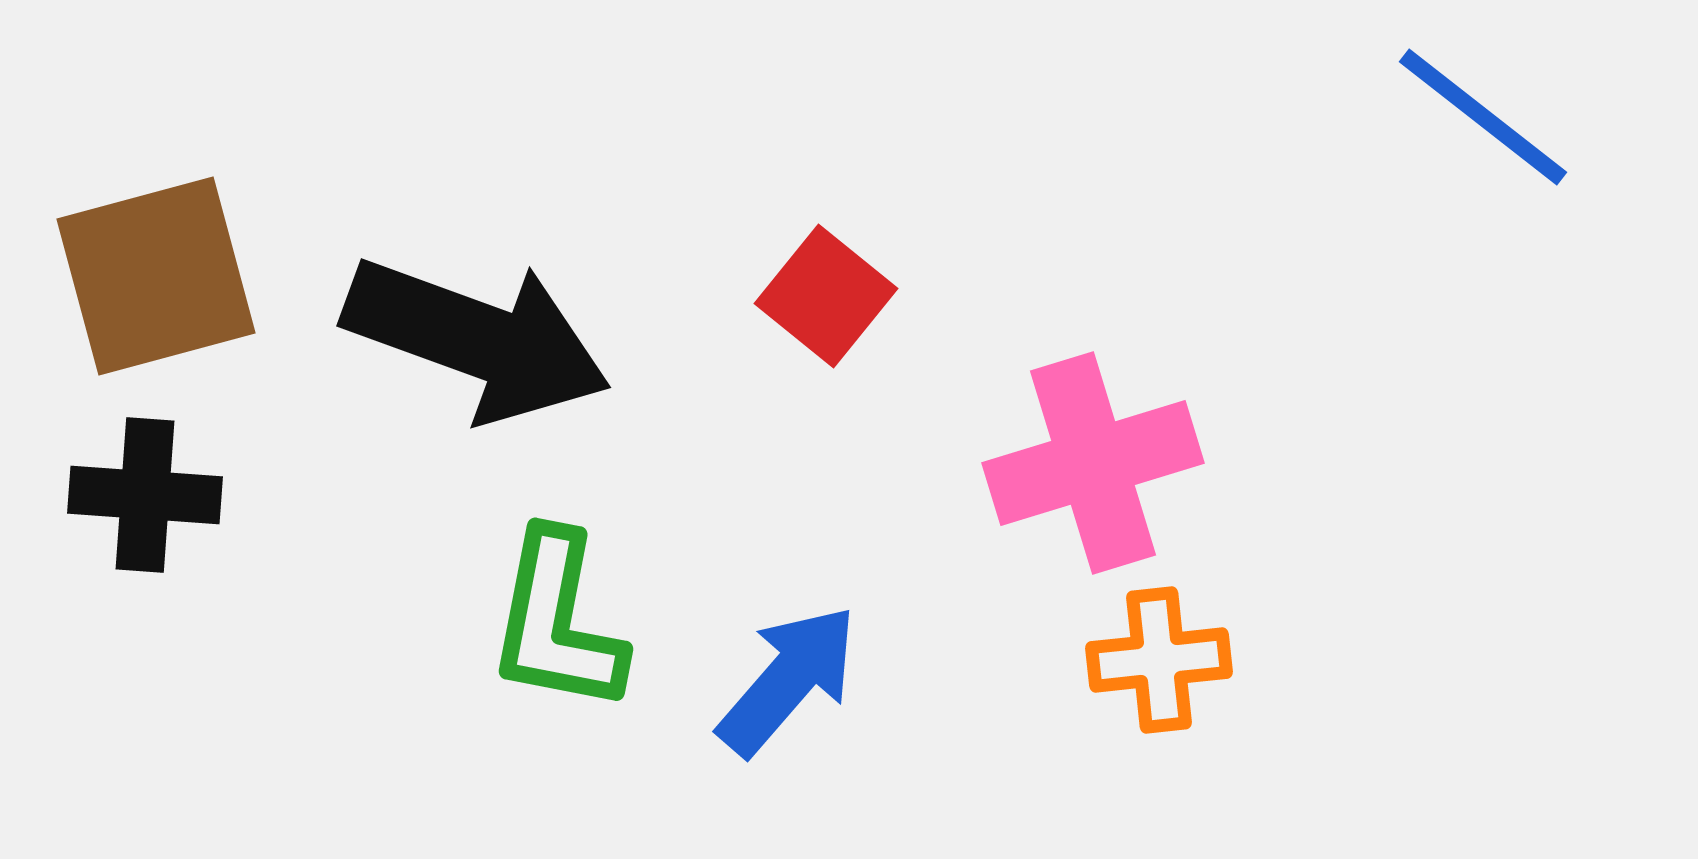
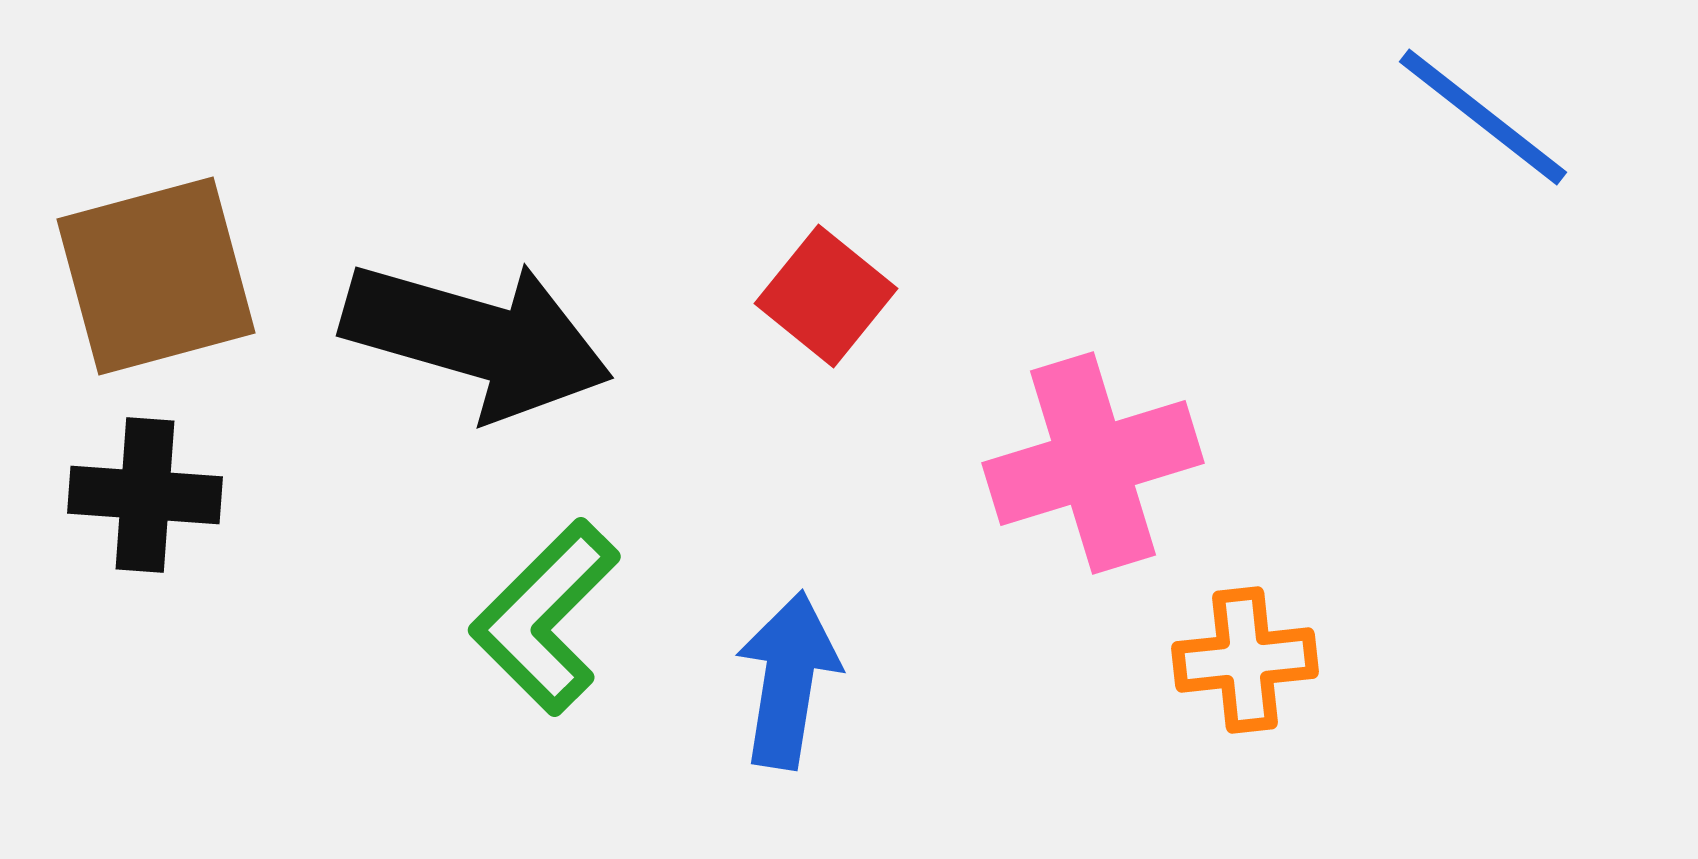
black arrow: rotated 4 degrees counterclockwise
green L-shape: moved 12 px left, 5 px up; rotated 34 degrees clockwise
orange cross: moved 86 px right
blue arrow: rotated 32 degrees counterclockwise
